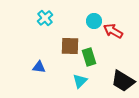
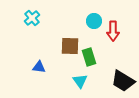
cyan cross: moved 13 px left
red arrow: rotated 120 degrees counterclockwise
cyan triangle: rotated 21 degrees counterclockwise
